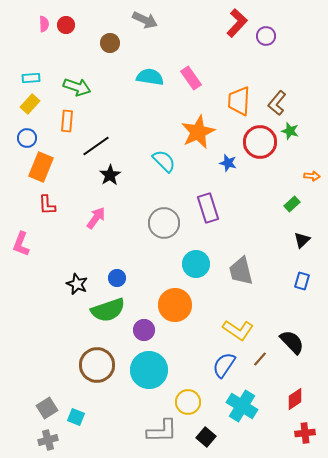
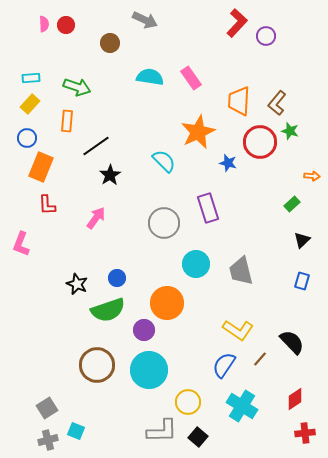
orange circle at (175, 305): moved 8 px left, 2 px up
cyan square at (76, 417): moved 14 px down
black square at (206, 437): moved 8 px left
